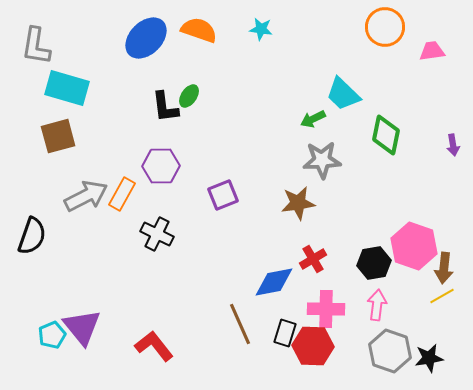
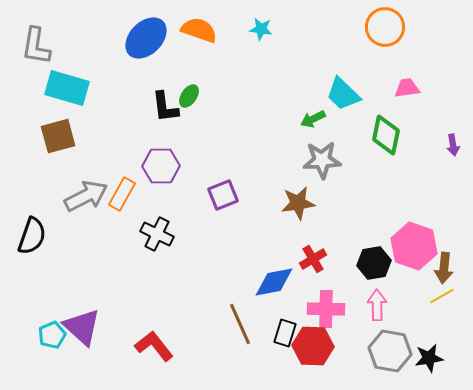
pink trapezoid: moved 25 px left, 37 px down
pink arrow: rotated 8 degrees counterclockwise
purple triangle: rotated 9 degrees counterclockwise
gray hexagon: rotated 9 degrees counterclockwise
